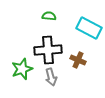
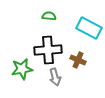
green star: rotated 10 degrees clockwise
gray arrow: moved 4 px right
